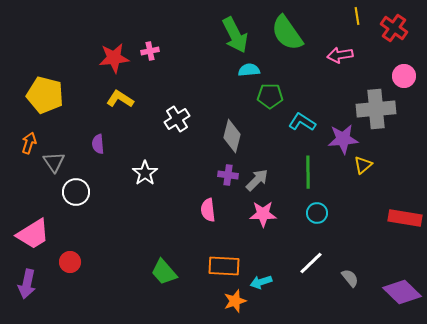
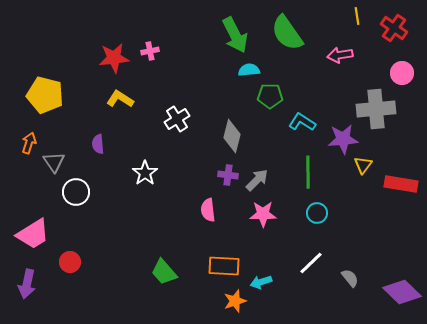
pink circle: moved 2 px left, 3 px up
yellow triangle: rotated 12 degrees counterclockwise
red rectangle: moved 4 px left, 34 px up
